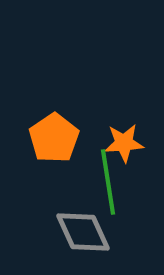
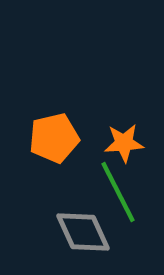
orange pentagon: rotated 21 degrees clockwise
green line: moved 10 px right, 10 px down; rotated 18 degrees counterclockwise
